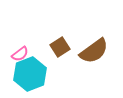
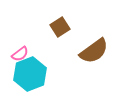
brown square: moved 20 px up
